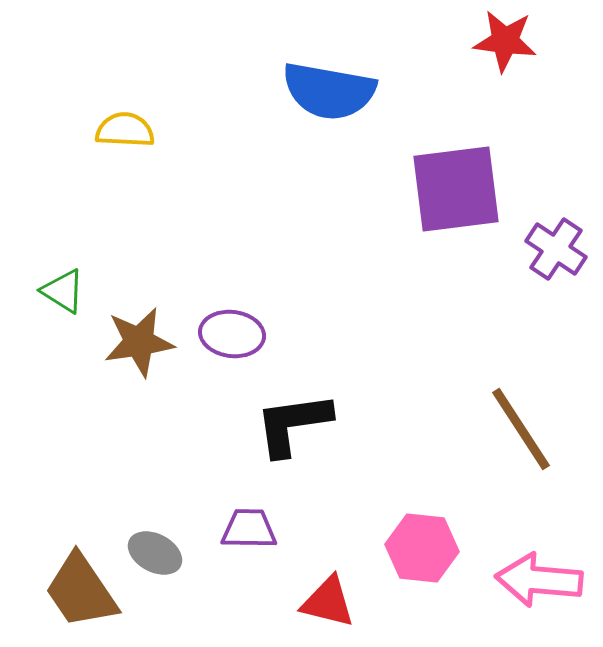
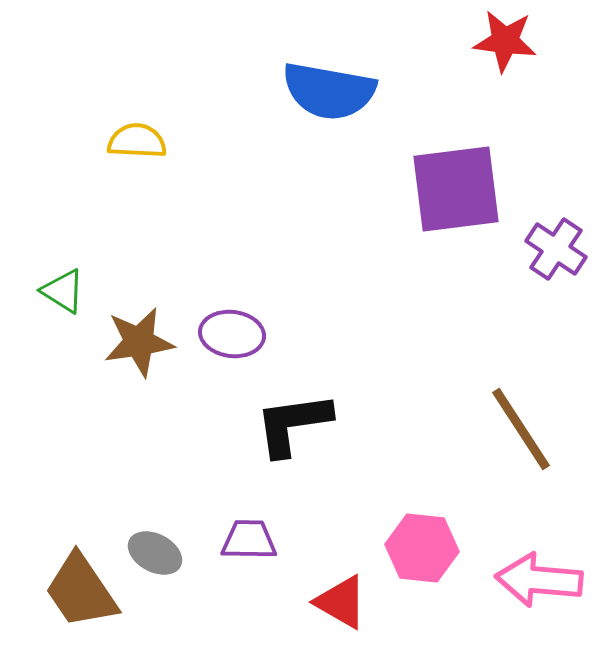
yellow semicircle: moved 12 px right, 11 px down
purple trapezoid: moved 11 px down
red triangle: moved 13 px right; rotated 16 degrees clockwise
